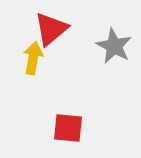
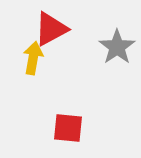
red triangle: rotated 12 degrees clockwise
gray star: moved 3 px right, 1 px down; rotated 9 degrees clockwise
